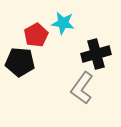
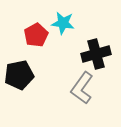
black pentagon: moved 1 px left, 13 px down; rotated 16 degrees counterclockwise
